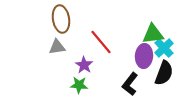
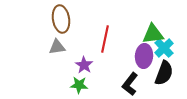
red line: moved 4 px right, 3 px up; rotated 52 degrees clockwise
